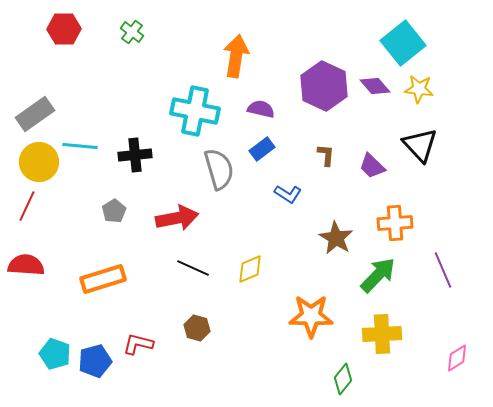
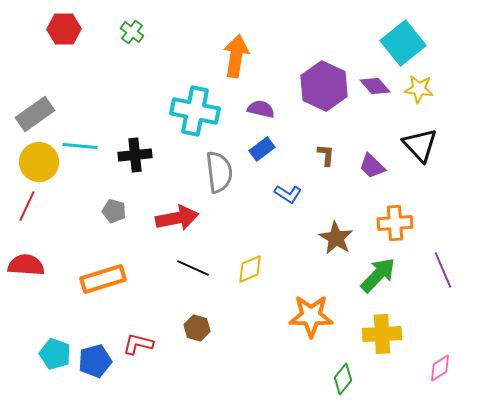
gray semicircle: moved 3 px down; rotated 9 degrees clockwise
gray pentagon: rotated 25 degrees counterclockwise
pink diamond: moved 17 px left, 10 px down
